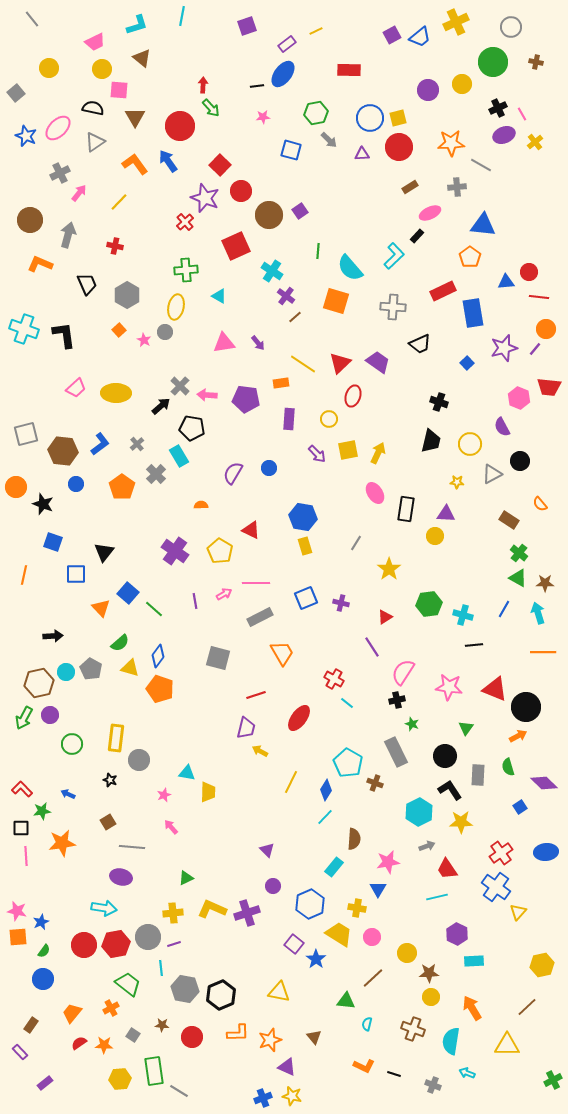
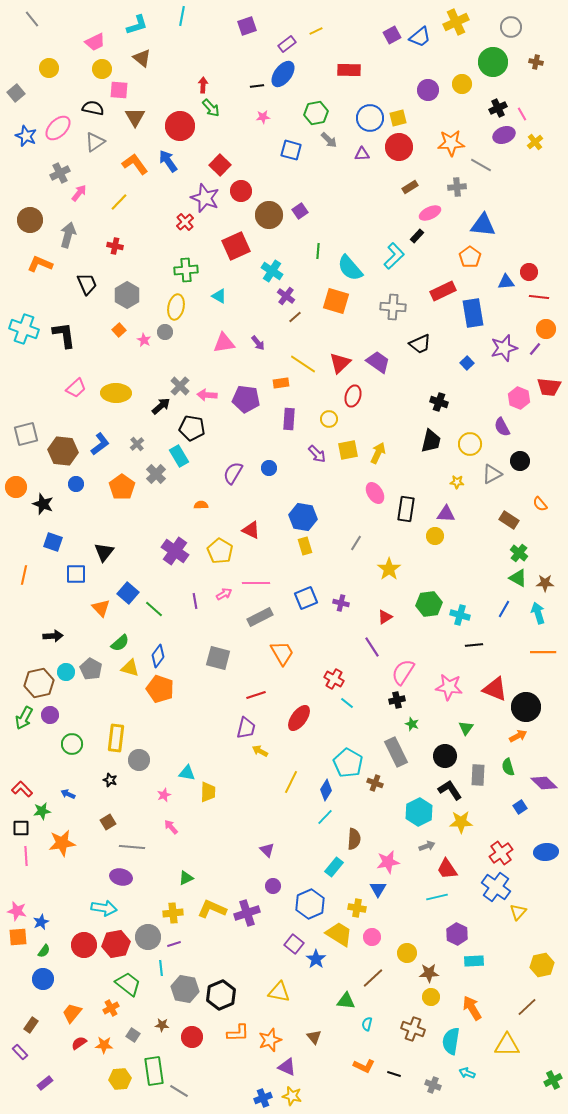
cyan cross at (463, 615): moved 3 px left
